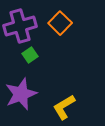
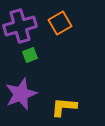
orange square: rotated 15 degrees clockwise
green square: rotated 14 degrees clockwise
yellow L-shape: rotated 36 degrees clockwise
